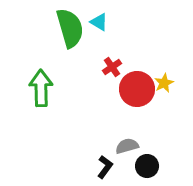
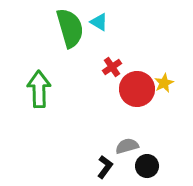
green arrow: moved 2 px left, 1 px down
